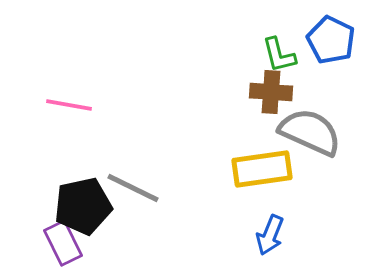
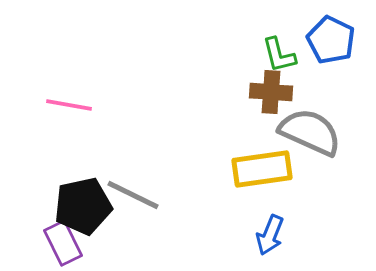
gray line: moved 7 px down
